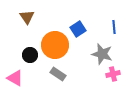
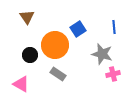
pink triangle: moved 6 px right, 6 px down
